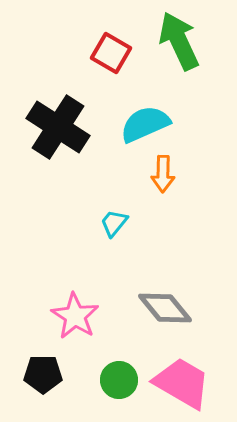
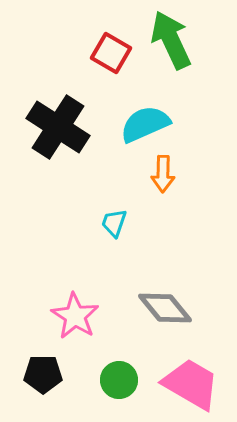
green arrow: moved 8 px left, 1 px up
cyan trapezoid: rotated 20 degrees counterclockwise
pink trapezoid: moved 9 px right, 1 px down
